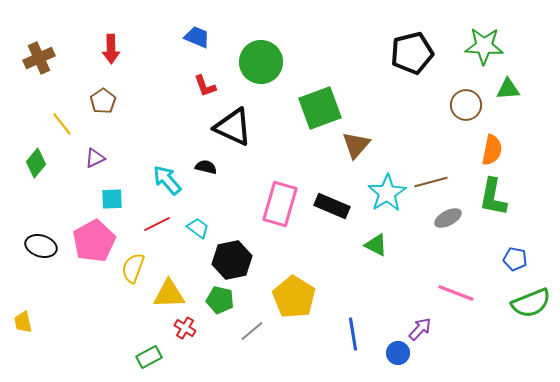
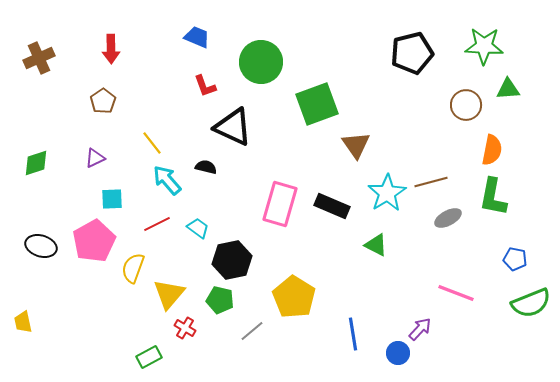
green square at (320, 108): moved 3 px left, 4 px up
yellow line at (62, 124): moved 90 px right, 19 px down
brown triangle at (356, 145): rotated 16 degrees counterclockwise
green diamond at (36, 163): rotated 32 degrees clockwise
yellow triangle at (169, 294): rotated 48 degrees counterclockwise
